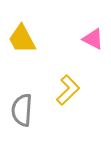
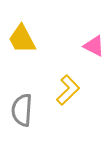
pink triangle: moved 1 px right, 7 px down
